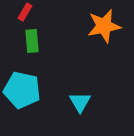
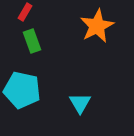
orange star: moved 7 px left; rotated 16 degrees counterclockwise
green rectangle: rotated 15 degrees counterclockwise
cyan triangle: moved 1 px down
